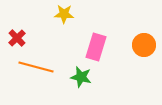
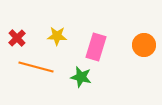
yellow star: moved 7 px left, 22 px down
